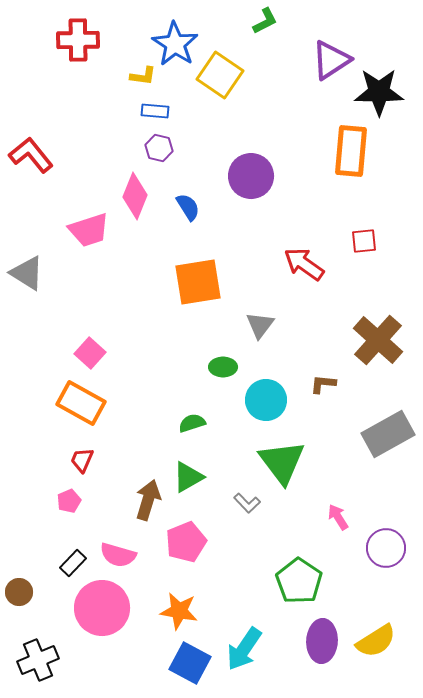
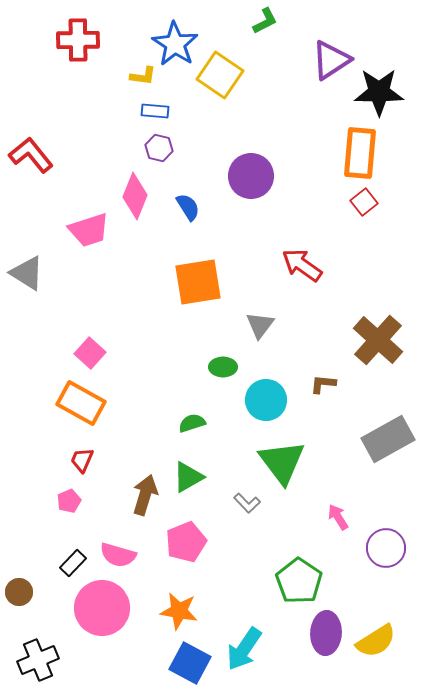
orange rectangle at (351, 151): moved 9 px right, 2 px down
red square at (364, 241): moved 39 px up; rotated 32 degrees counterclockwise
red arrow at (304, 264): moved 2 px left, 1 px down
gray rectangle at (388, 434): moved 5 px down
brown arrow at (148, 500): moved 3 px left, 5 px up
purple ellipse at (322, 641): moved 4 px right, 8 px up
